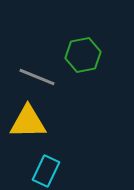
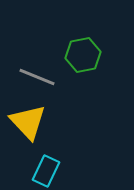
yellow triangle: rotated 48 degrees clockwise
